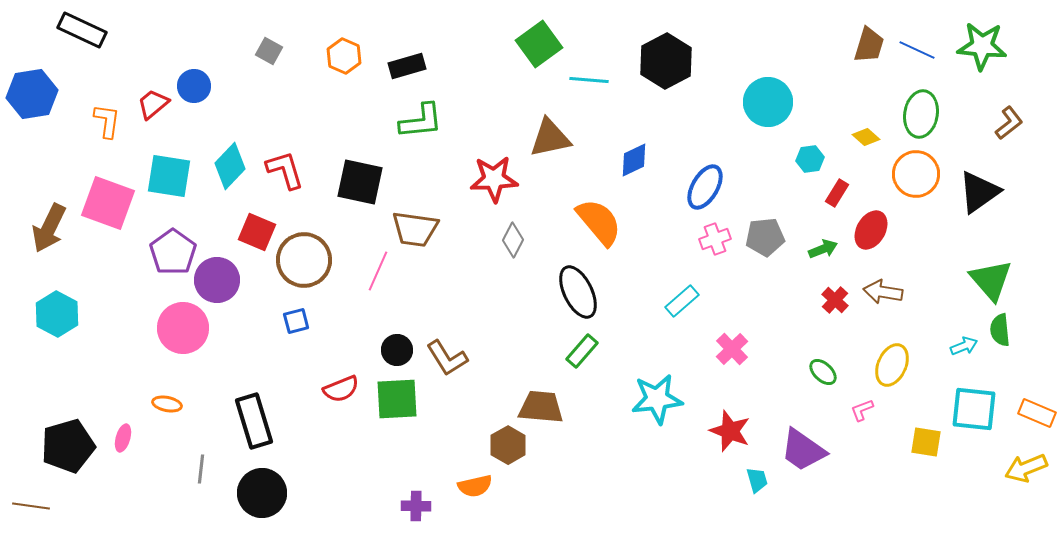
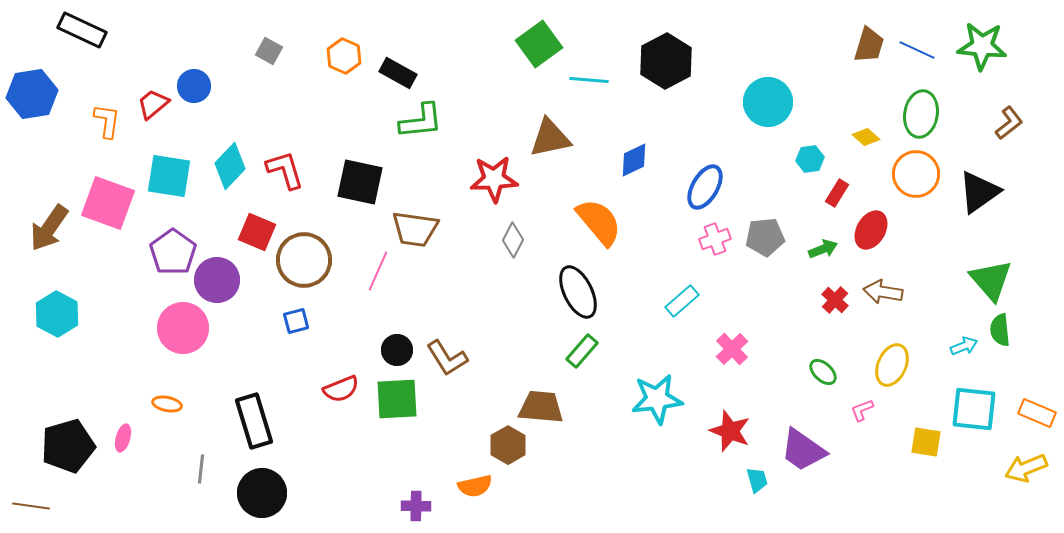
black rectangle at (407, 66): moved 9 px left, 7 px down; rotated 45 degrees clockwise
brown arrow at (49, 228): rotated 9 degrees clockwise
